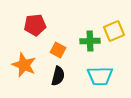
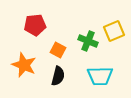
green cross: moved 2 px left; rotated 24 degrees clockwise
